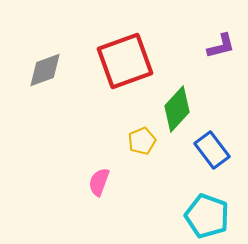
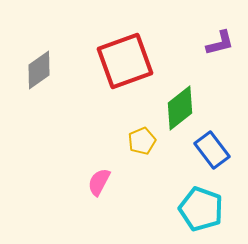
purple L-shape: moved 1 px left, 3 px up
gray diamond: moved 6 px left; rotated 15 degrees counterclockwise
green diamond: moved 3 px right, 1 px up; rotated 9 degrees clockwise
pink semicircle: rotated 8 degrees clockwise
cyan pentagon: moved 6 px left, 7 px up
